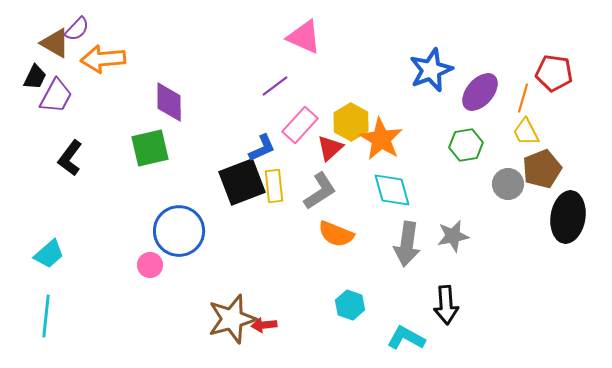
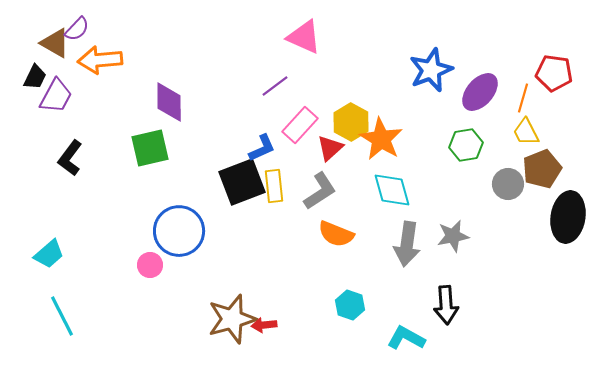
orange arrow: moved 3 px left, 1 px down
cyan line: moved 16 px right; rotated 33 degrees counterclockwise
